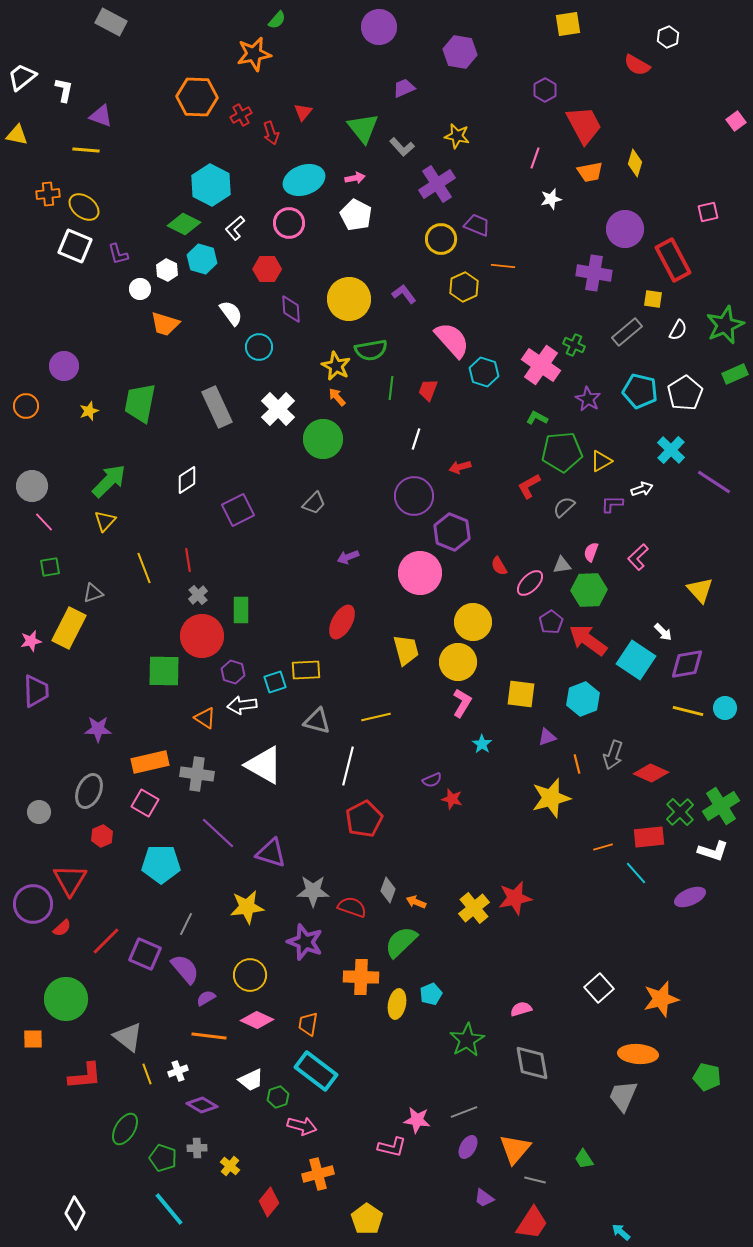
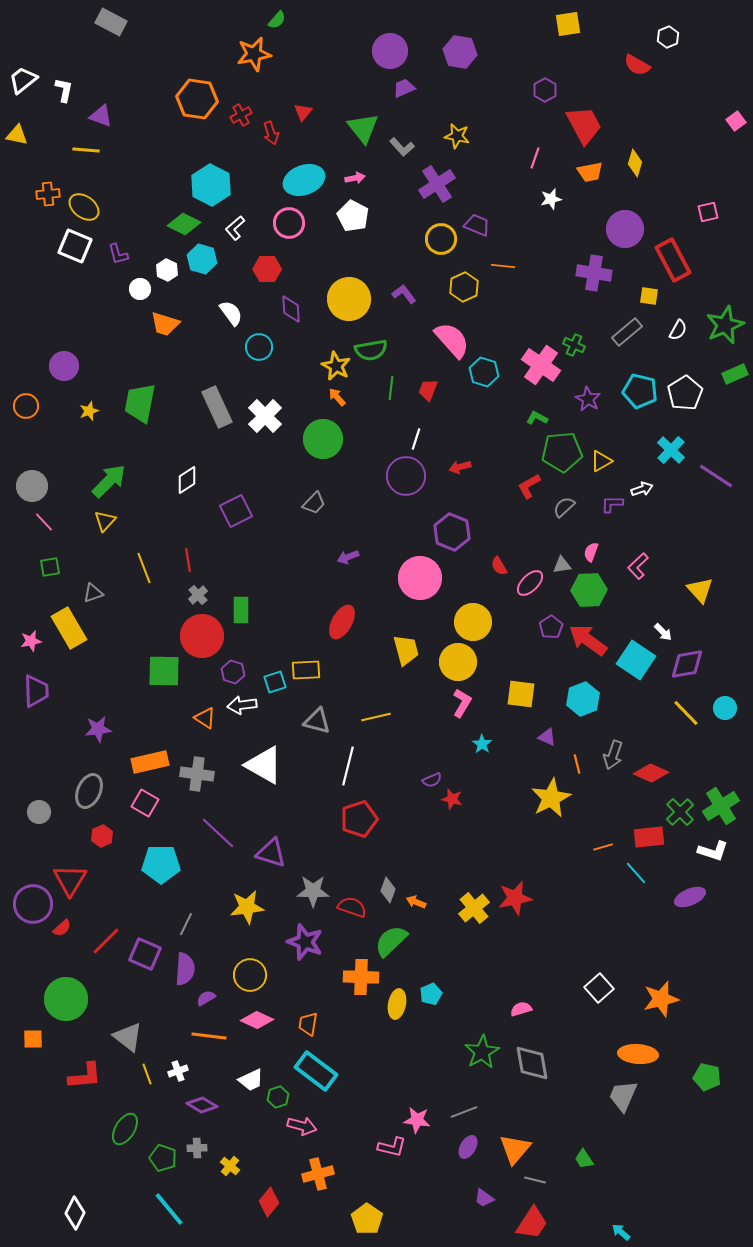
purple circle at (379, 27): moved 11 px right, 24 px down
white trapezoid at (22, 77): moved 1 px right, 3 px down
orange hexagon at (197, 97): moved 2 px down; rotated 6 degrees clockwise
white pentagon at (356, 215): moved 3 px left, 1 px down
yellow square at (653, 299): moved 4 px left, 3 px up
white cross at (278, 409): moved 13 px left, 7 px down
purple line at (714, 482): moved 2 px right, 6 px up
purple circle at (414, 496): moved 8 px left, 20 px up
purple square at (238, 510): moved 2 px left, 1 px down
pink L-shape at (638, 557): moved 9 px down
pink circle at (420, 573): moved 5 px down
purple pentagon at (551, 622): moved 5 px down
yellow rectangle at (69, 628): rotated 57 degrees counterclockwise
yellow line at (688, 711): moved 2 px left, 2 px down; rotated 32 degrees clockwise
purple star at (98, 729): rotated 8 degrees counterclockwise
purple triangle at (547, 737): rotated 42 degrees clockwise
yellow star at (551, 798): rotated 12 degrees counterclockwise
red pentagon at (364, 819): moved 5 px left; rotated 9 degrees clockwise
green semicircle at (401, 942): moved 10 px left, 1 px up
purple semicircle at (185, 969): rotated 44 degrees clockwise
green star at (467, 1040): moved 15 px right, 12 px down
